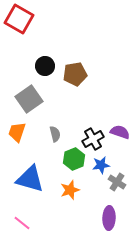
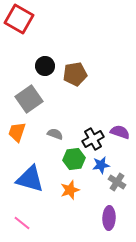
gray semicircle: rotated 56 degrees counterclockwise
green hexagon: rotated 15 degrees clockwise
